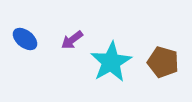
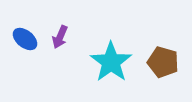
purple arrow: moved 12 px left, 3 px up; rotated 30 degrees counterclockwise
cyan star: rotated 6 degrees counterclockwise
